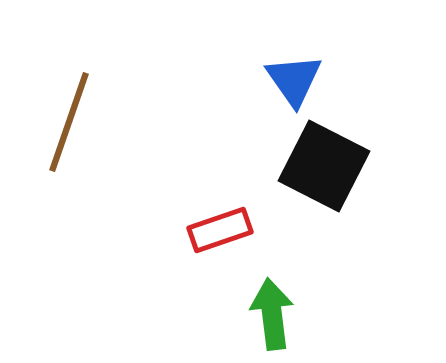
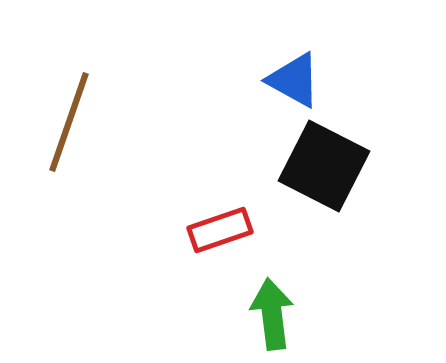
blue triangle: rotated 26 degrees counterclockwise
